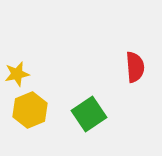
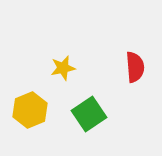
yellow star: moved 46 px right, 6 px up
